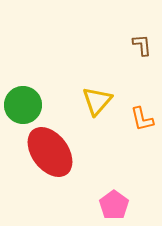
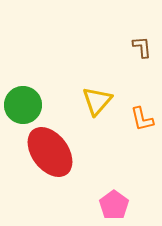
brown L-shape: moved 2 px down
